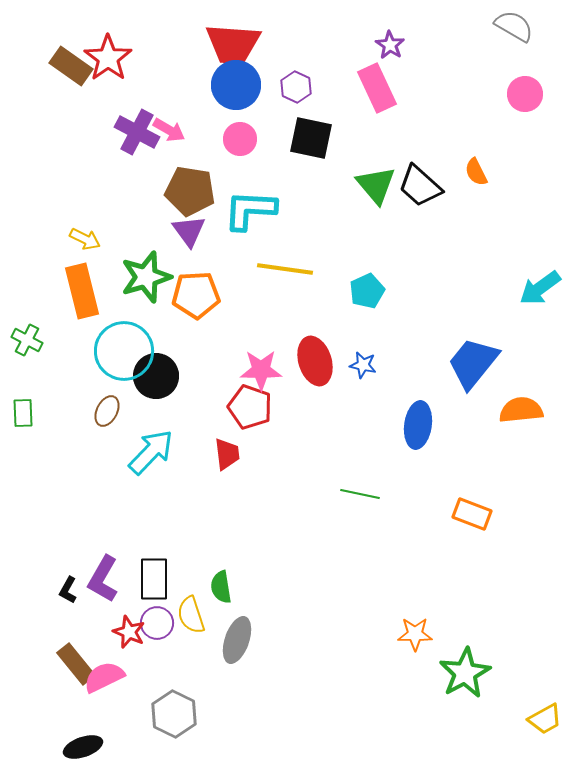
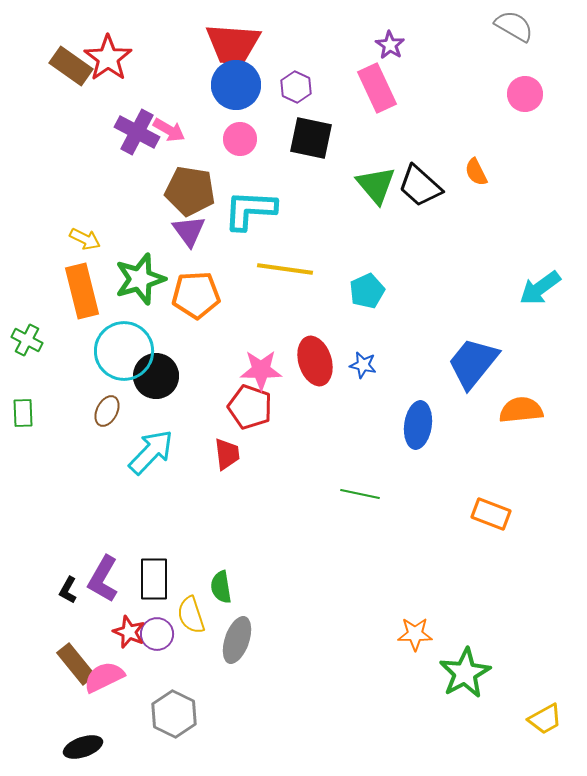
green star at (146, 277): moved 6 px left, 2 px down
orange rectangle at (472, 514): moved 19 px right
purple circle at (157, 623): moved 11 px down
